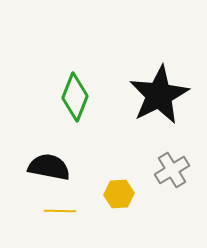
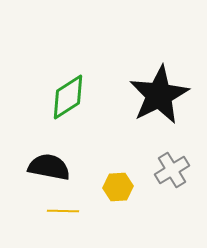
green diamond: moved 7 px left; rotated 36 degrees clockwise
yellow hexagon: moved 1 px left, 7 px up
yellow line: moved 3 px right
